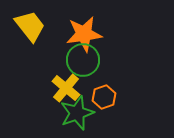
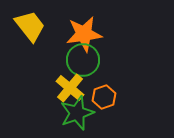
yellow cross: moved 4 px right
